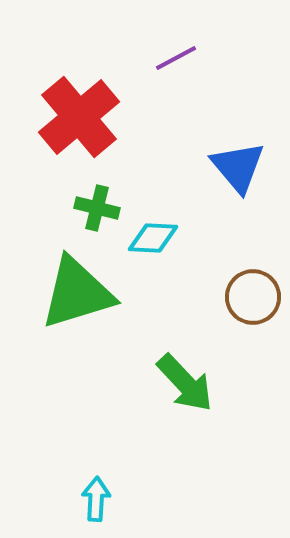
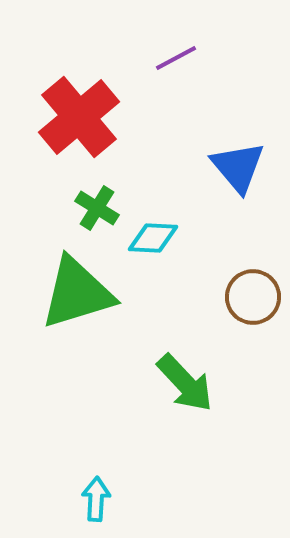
green cross: rotated 18 degrees clockwise
